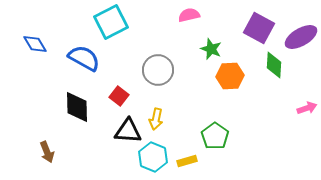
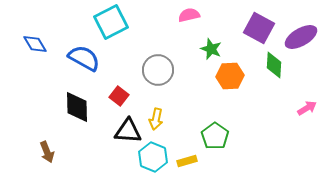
pink arrow: rotated 12 degrees counterclockwise
